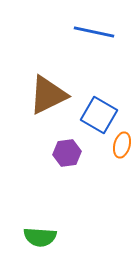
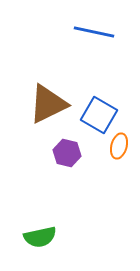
brown triangle: moved 9 px down
orange ellipse: moved 3 px left, 1 px down
purple hexagon: rotated 20 degrees clockwise
green semicircle: rotated 16 degrees counterclockwise
